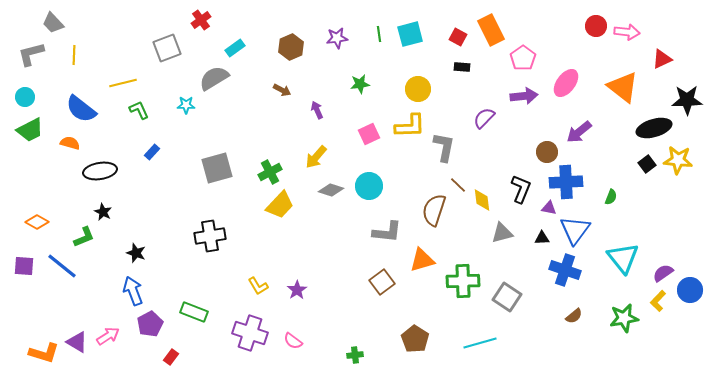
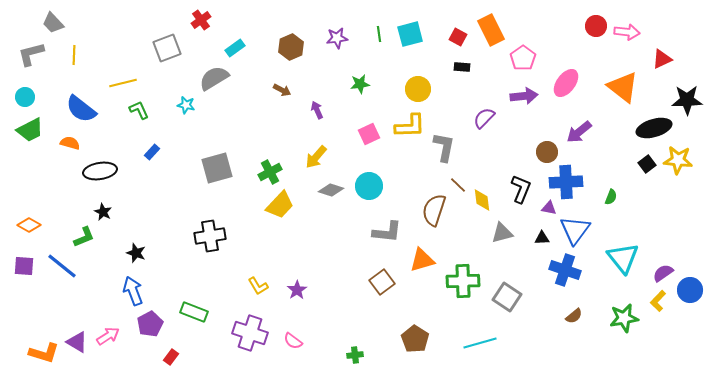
cyan star at (186, 105): rotated 12 degrees clockwise
orange diamond at (37, 222): moved 8 px left, 3 px down
